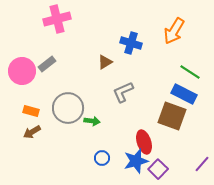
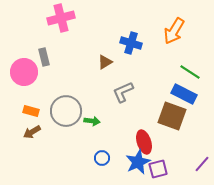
pink cross: moved 4 px right, 1 px up
gray rectangle: moved 3 px left, 7 px up; rotated 66 degrees counterclockwise
pink circle: moved 2 px right, 1 px down
gray circle: moved 2 px left, 3 px down
blue star: moved 2 px right, 1 px down; rotated 10 degrees counterclockwise
purple square: rotated 30 degrees clockwise
